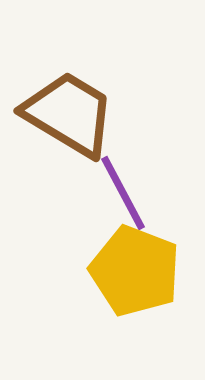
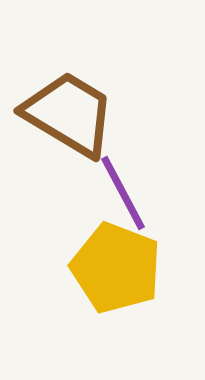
yellow pentagon: moved 19 px left, 3 px up
